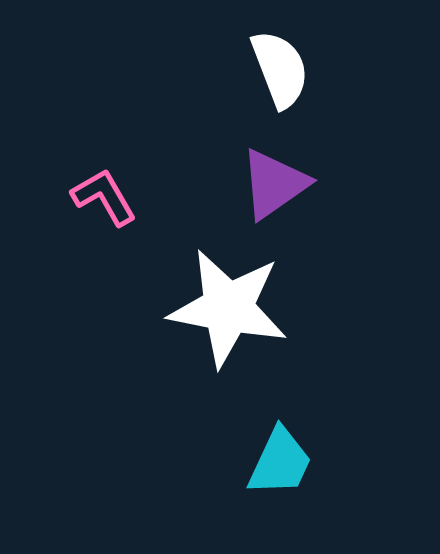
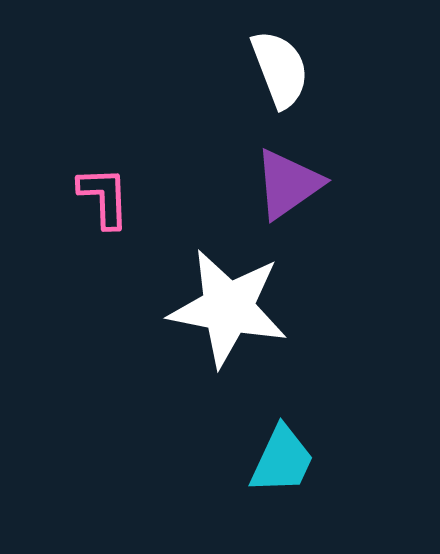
purple triangle: moved 14 px right
pink L-shape: rotated 28 degrees clockwise
cyan trapezoid: moved 2 px right, 2 px up
